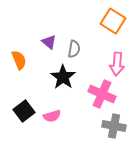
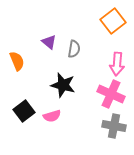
orange square: rotated 20 degrees clockwise
orange semicircle: moved 2 px left, 1 px down
black star: moved 8 px down; rotated 20 degrees counterclockwise
pink cross: moved 9 px right
